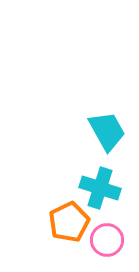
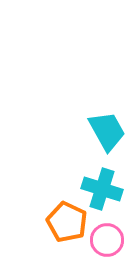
cyan cross: moved 2 px right, 1 px down
orange pentagon: moved 2 px left; rotated 21 degrees counterclockwise
